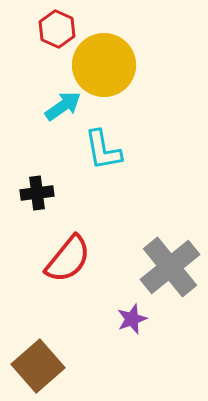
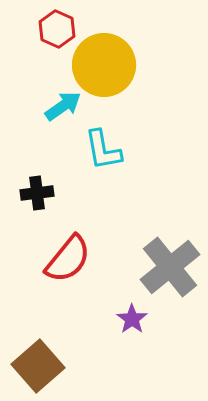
purple star: rotated 16 degrees counterclockwise
